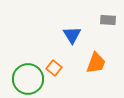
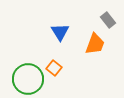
gray rectangle: rotated 49 degrees clockwise
blue triangle: moved 12 px left, 3 px up
orange trapezoid: moved 1 px left, 19 px up
